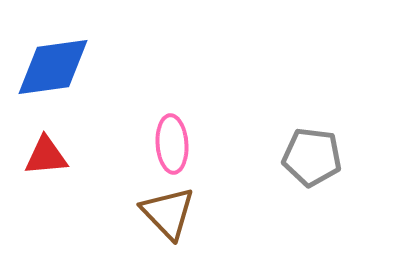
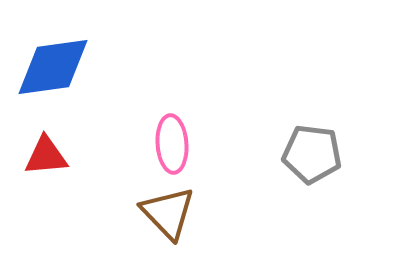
gray pentagon: moved 3 px up
